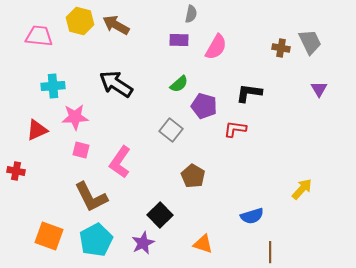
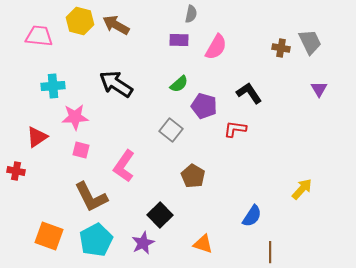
black L-shape: rotated 48 degrees clockwise
red triangle: moved 7 px down; rotated 10 degrees counterclockwise
pink L-shape: moved 4 px right, 4 px down
blue semicircle: rotated 40 degrees counterclockwise
